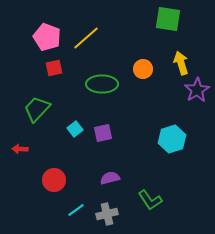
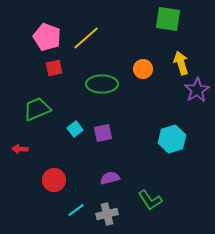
green trapezoid: rotated 24 degrees clockwise
